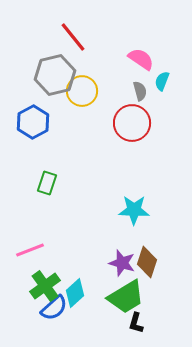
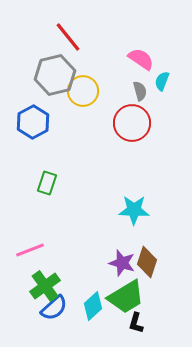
red line: moved 5 px left
yellow circle: moved 1 px right
cyan diamond: moved 18 px right, 13 px down
